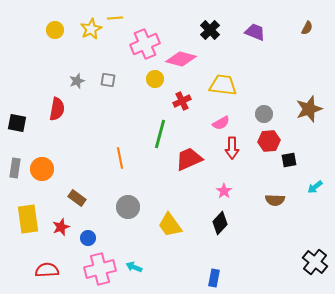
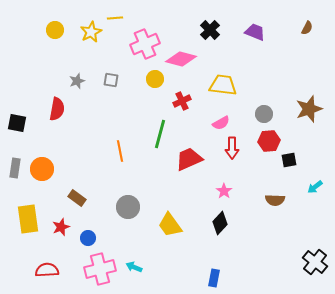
yellow star at (91, 29): moved 3 px down
gray square at (108, 80): moved 3 px right
orange line at (120, 158): moved 7 px up
